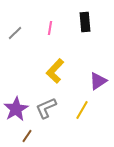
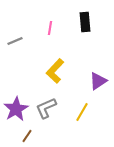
gray line: moved 8 px down; rotated 21 degrees clockwise
yellow line: moved 2 px down
